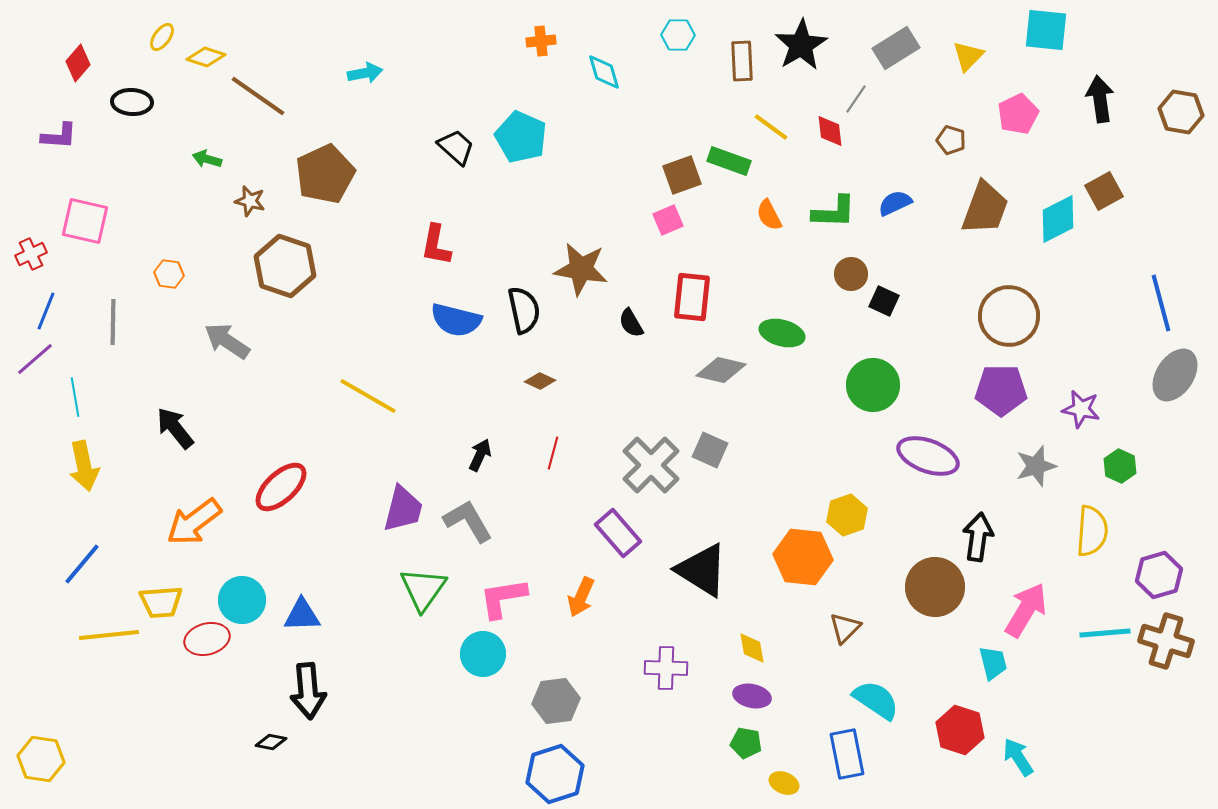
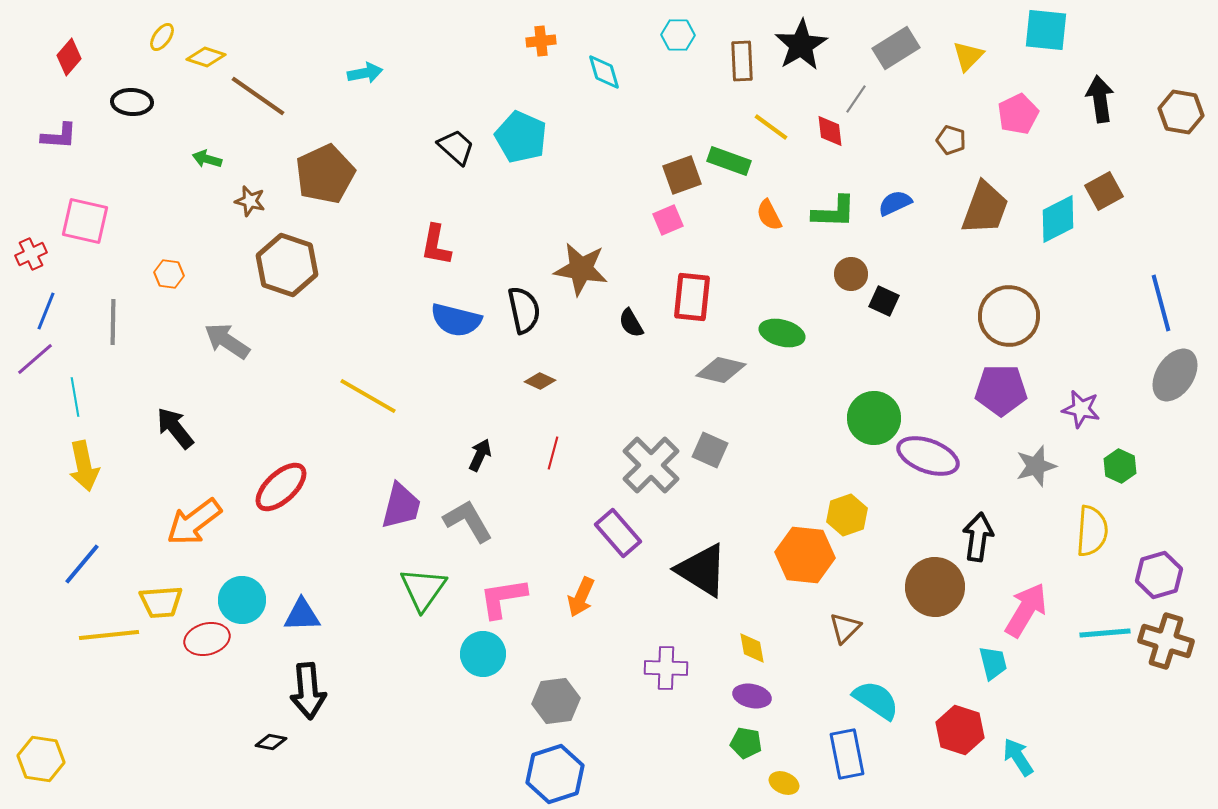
red diamond at (78, 63): moved 9 px left, 6 px up
brown hexagon at (285, 266): moved 2 px right, 1 px up
green circle at (873, 385): moved 1 px right, 33 px down
purple trapezoid at (403, 509): moved 2 px left, 3 px up
orange hexagon at (803, 557): moved 2 px right, 2 px up
